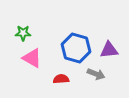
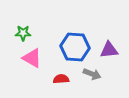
blue hexagon: moved 1 px left, 1 px up; rotated 12 degrees counterclockwise
gray arrow: moved 4 px left
